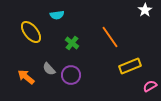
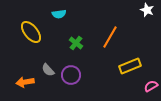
white star: moved 2 px right; rotated 16 degrees counterclockwise
cyan semicircle: moved 2 px right, 1 px up
orange line: rotated 65 degrees clockwise
green cross: moved 4 px right
gray semicircle: moved 1 px left, 1 px down
orange arrow: moved 1 px left, 5 px down; rotated 48 degrees counterclockwise
pink semicircle: moved 1 px right
